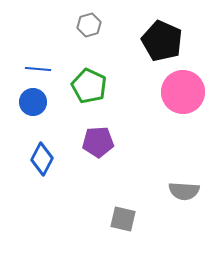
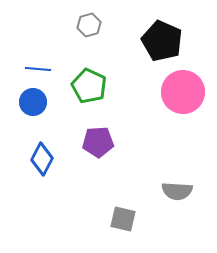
gray semicircle: moved 7 px left
